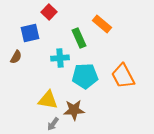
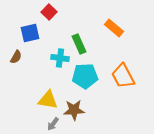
orange rectangle: moved 12 px right, 4 px down
green rectangle: moved 6 px down
cyan cross: rotated 12 degrees clockwise
